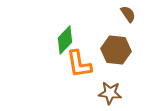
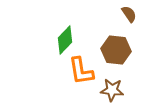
brown semicircle: moved 1 px right
orange L-shape: moved 2 px right, 7 px down
brown star: moved 2 px right, 3 px up
